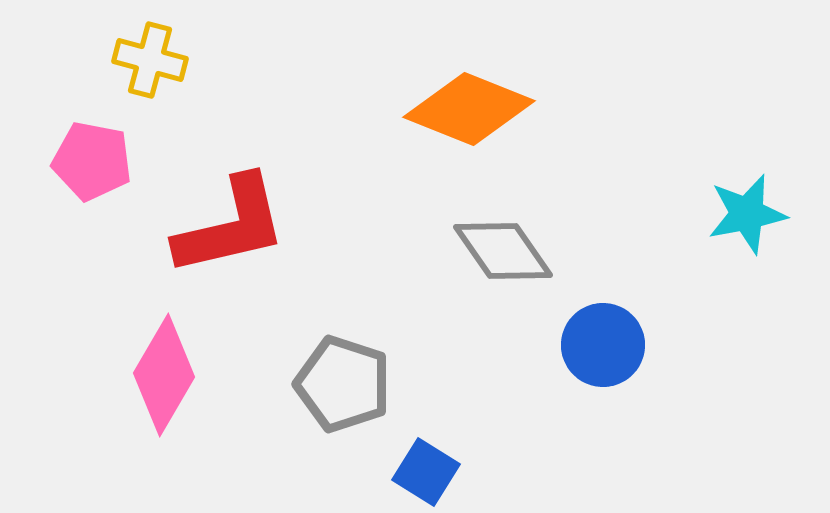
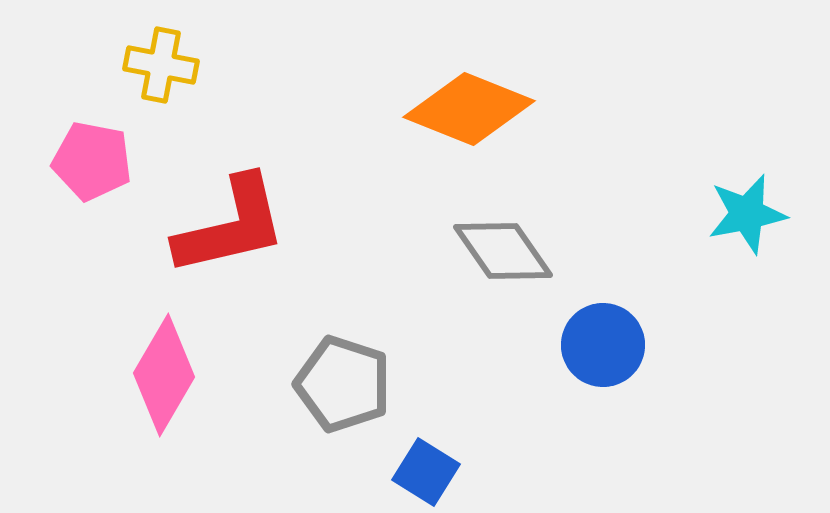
yellow cross: moved 11 px right, 5 px down; rotated 4 degrees counterclockwise
